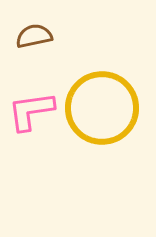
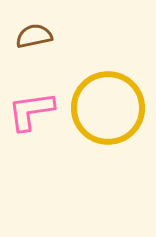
yellow circle: moved 6 px right
